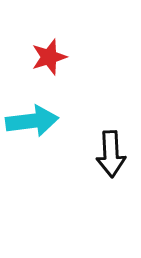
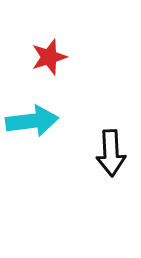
black arrow: moved 1 px up
